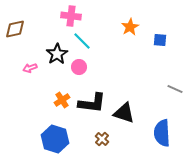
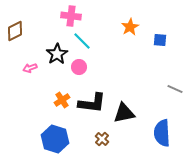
brown diamond: moved 2 px down; rotated 15 degrees counterclockwise
black triangle: rotated 30 degrees counterclockwise
